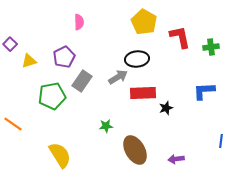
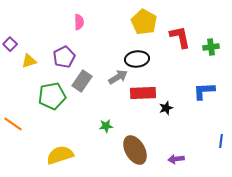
yellow semicircle: rotated 76 degrees counterclockwise
